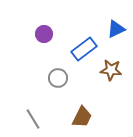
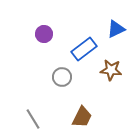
gray circle: moved 4 px right, 1 px up
